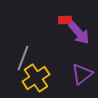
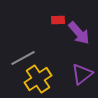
red rectangle: moved 7 px left
gray line: rotated 40 degrees clockwise
yellow cross: moved 2 px right, 1 px down
